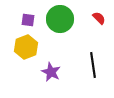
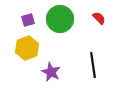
purple square: rotated 24 degrees counterclockwise
yellow hexagon: moved 1 px right, 1 px down
